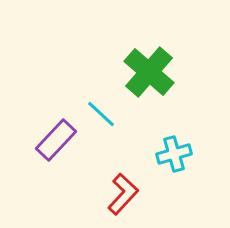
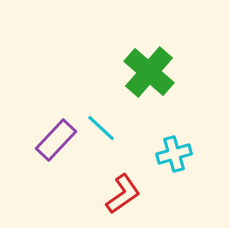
cyan line: moved 14 px down
red L-shape: rotated 12 degrees clockwise
